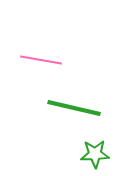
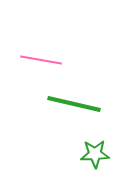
green line: moved 4 px up
